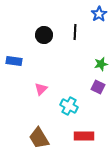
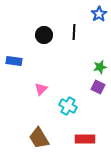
black line: moved 1 px left
green star: moved 1 px left, 3 px down
cyan cross: moved 1 px left
red rectangle: moved 1 px right, 3 px down
